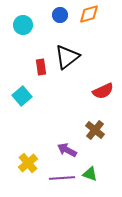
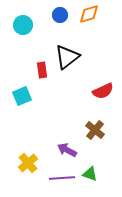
red rectangle: moved 1 px right, 3 px down
cyan square: rotated 18 degrees clockwise
